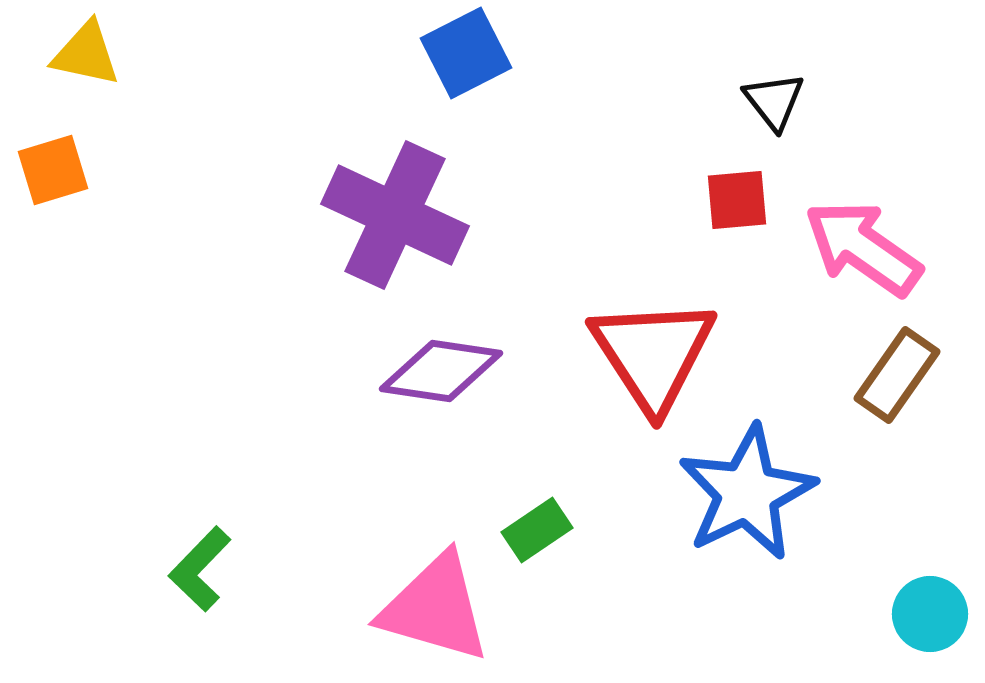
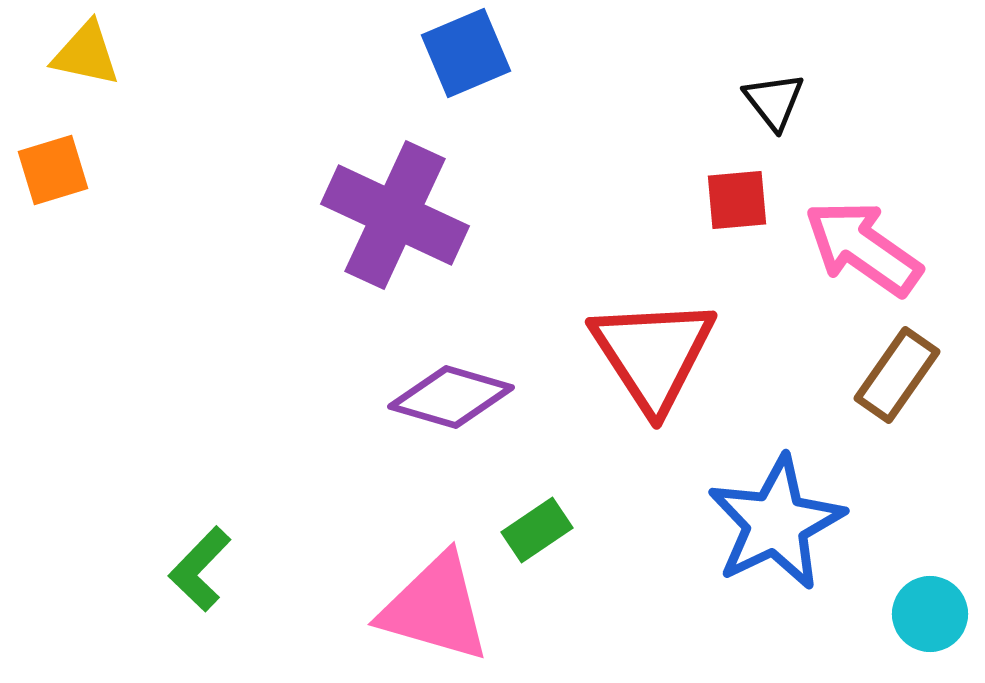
blue square: rotated 4 degrees clockwise
purple diamond: moved 10 px right, 26 px down; rotated 8 degrees clockwise
blue star: moved 29 px right, 30 px down
